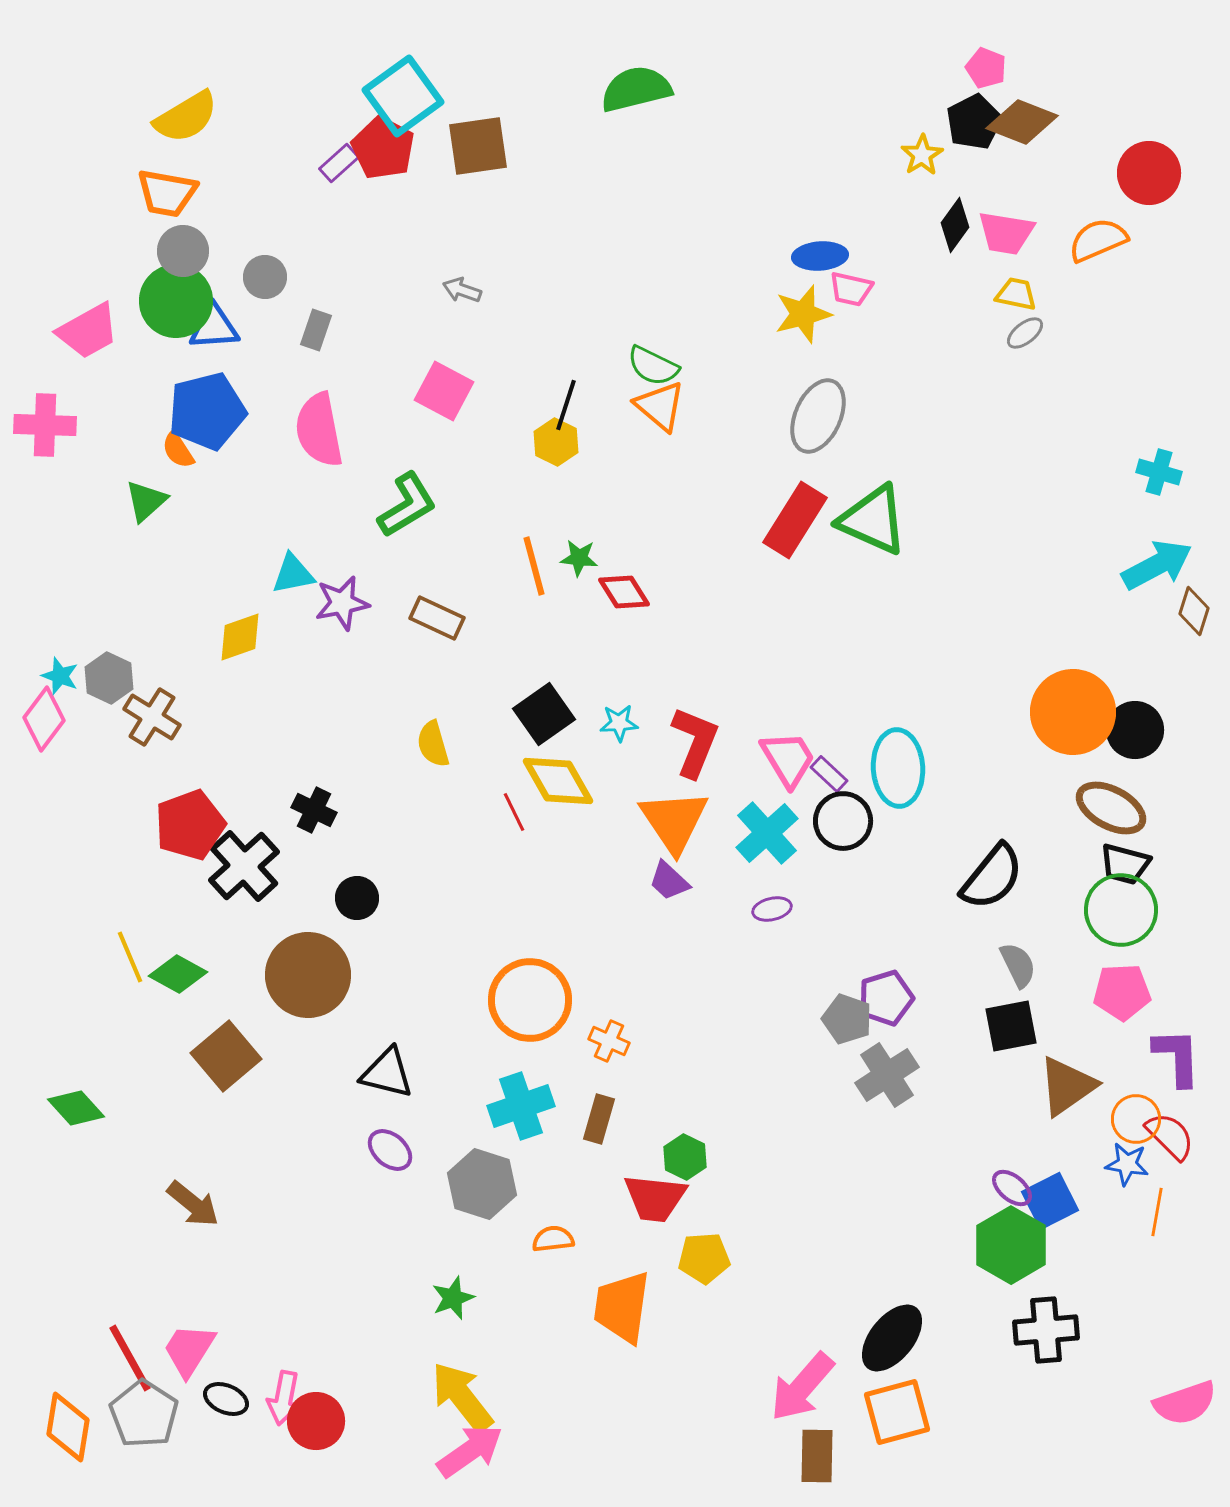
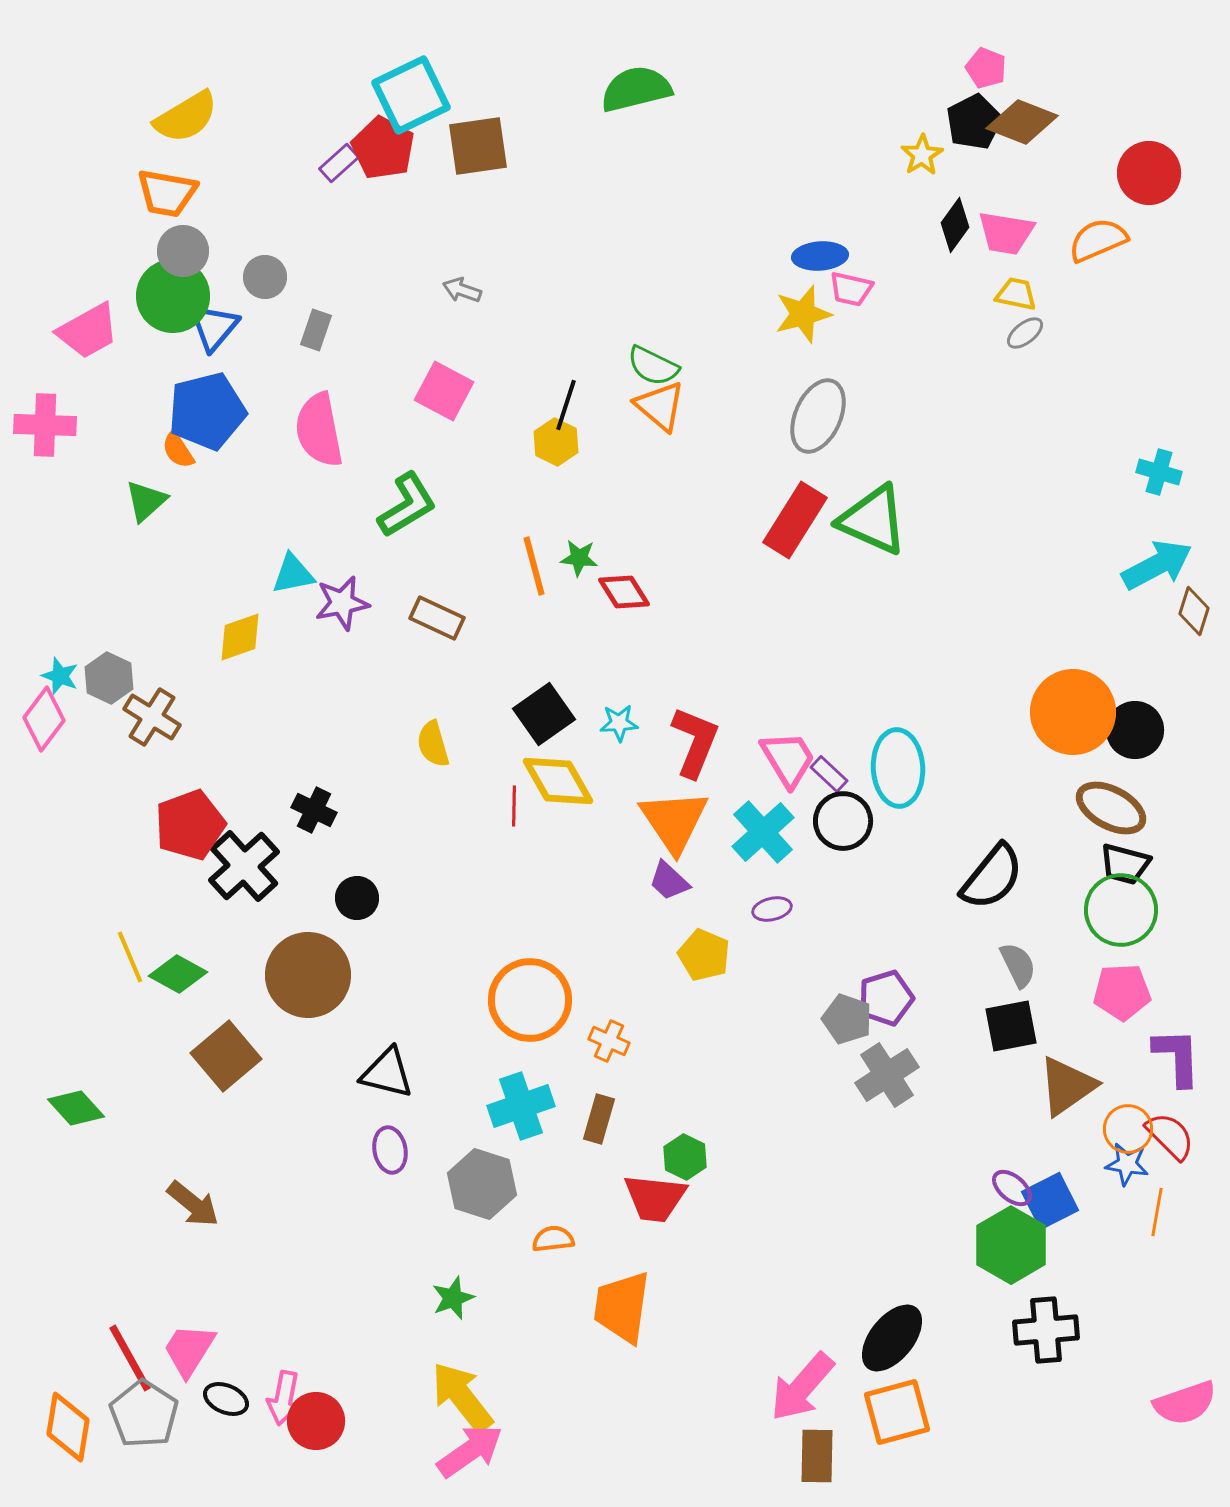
cyan square at (403, 96): moved 8 px right, 1 px up; rotated 10 degrees clockwise
green circle at (176, 301): moved 3 px left, 5 px up
blue triangle at (214, 327): rotated 46 degrees counterclockwise
red line at (514, 812): moved 6 px up; rotated 27 degrees clockwise
cyan cross at (767, 833): moved 4 px left, 1 px up
orange circle at (1136, 1119): moved 8 px left, 10 px down
purple ellipse at (390, 1150): rotated 39 degrees clockwise
yellow pentagon at (704, 1258): moved 303 px up; rotated 27 degrees clockwise
